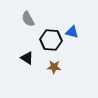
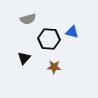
gray semicircle: rotated 77 degrees counterclockwise
black hexagon: moved 2 px left, 1 px up
black triangle: moved 3 px left; rotated 40 degrees clockwise
